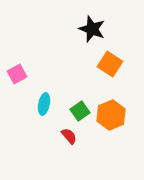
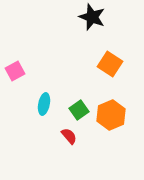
black star: moved 12 px up
pink square: moved 2 px left, 3 px up
green square: moved 1 px left, 1 px up
